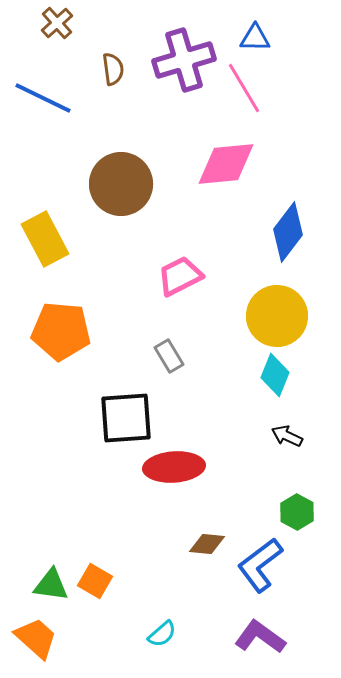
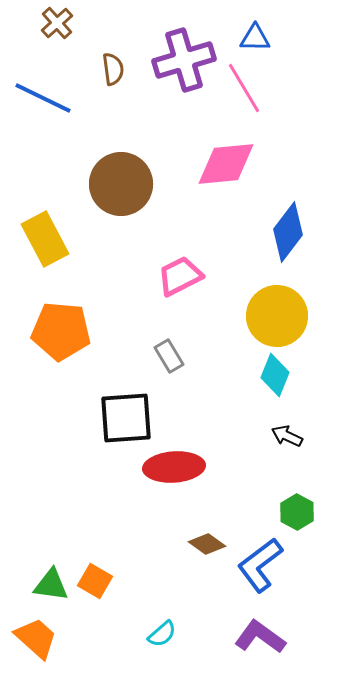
brown diamond: rotated 30 degrees clockwise
